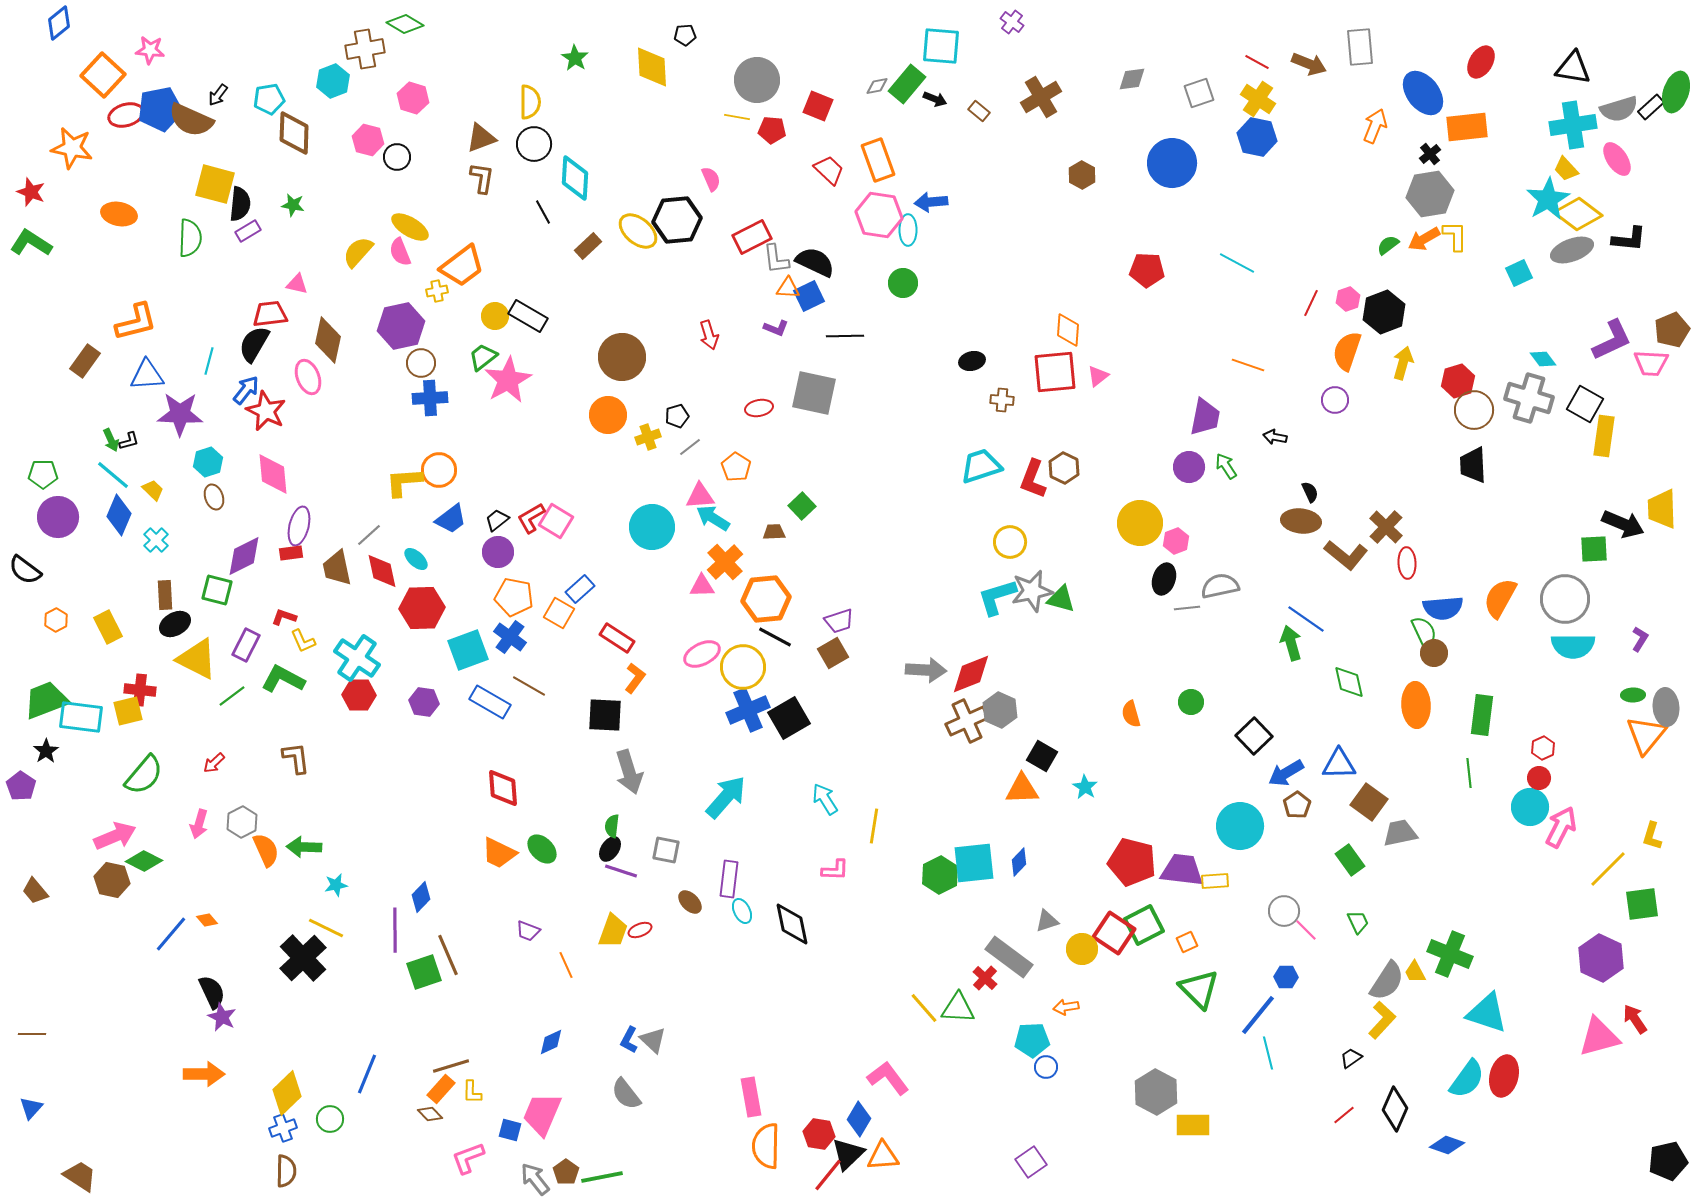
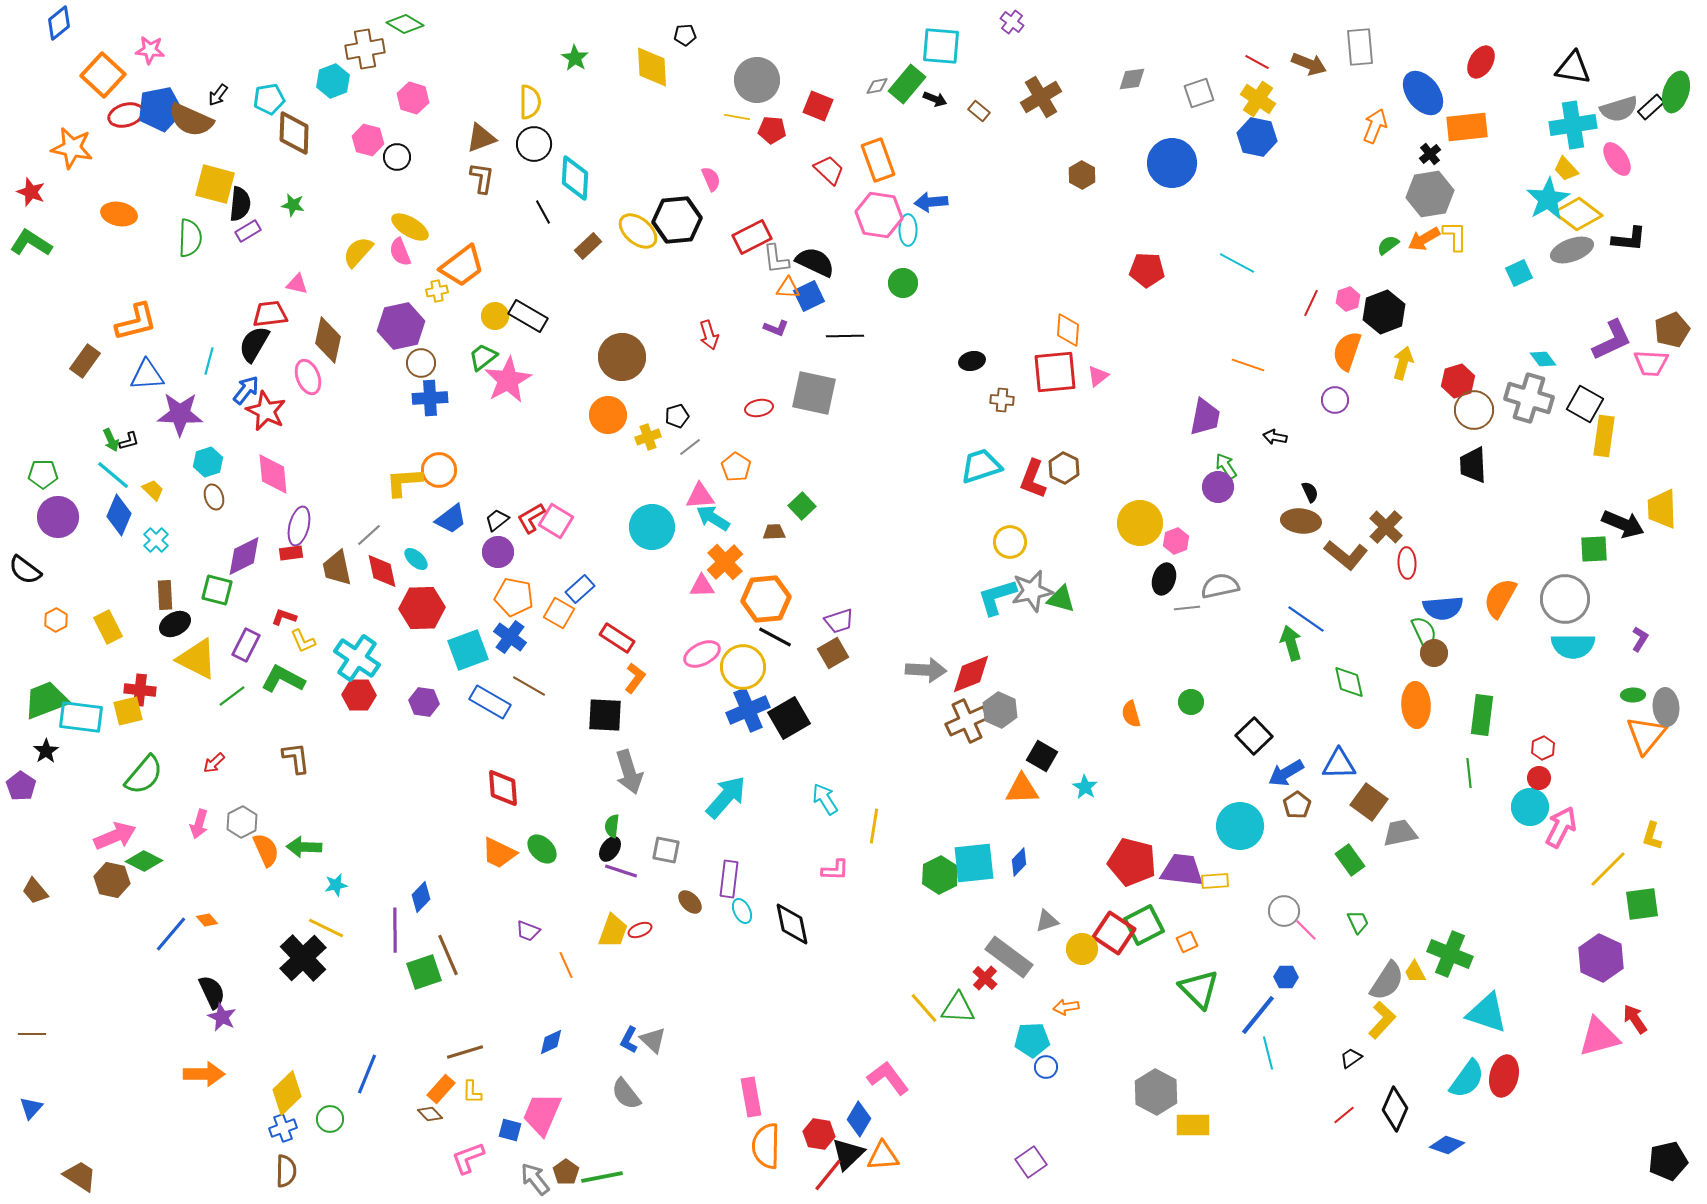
purple circle at (1189, 467): moved 29 px right, 20 px down
brown line at (451, 1066): moved 14 px right, 14 px up
